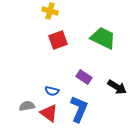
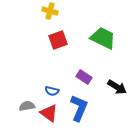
blue L-shape: moved 1 px up
